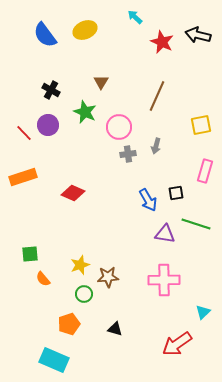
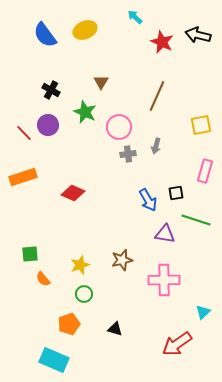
green line: moved 4 px up
brown star: moved 14 px right, 17 px up; rotated 10 degrees counterclockwise
